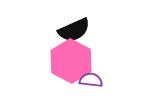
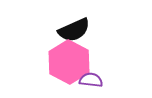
pink hexagon: moved 2 px left, 1 px down
